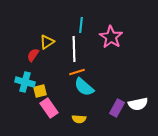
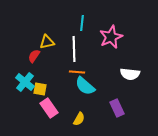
cyan line: moved 1 px right, 2 px up
pink star: rotated 15 degrees clockwise
yellow triangle: rotated 21 degrees clockwise
red semicircle: moved 1 px right, 1 px down
orange line: rotated 21 degrees clockwise
cyan cross: rotated 24 degrees clockwise
cyan semicircle: moved 1 px right, 1 px up
yellow square: moved 2 px up; rotated 24 degrees clockwise
white semicircle: moved 8 px left, 30 px up; rotated 18 degrees clockwise
purple rectangle: rotated 54 degrees counterclockwise
yellow semicircle: rotated 64 degrees counterclockwise
